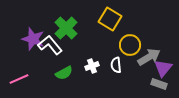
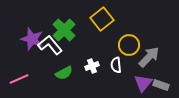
yellow square: moved 8 px left; rotated 20 degrees clockwise
green cross: moved 2 px left, 2 px down
purple star: moved 1 px left
yellow circle: moved 1 px left
gray arrow: rotated 15 degrees counterclockwise
purple triangle: moved 20 px left, 15 px down
gray rectangle: moved 2 px right, 1 px down
